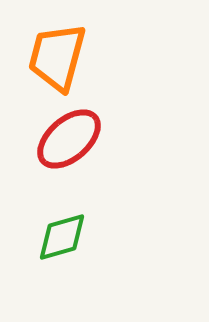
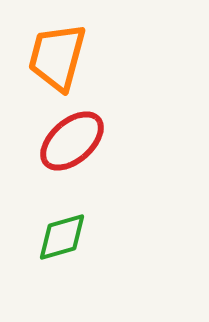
red ellipse: moved 3 px right, 2 px down
